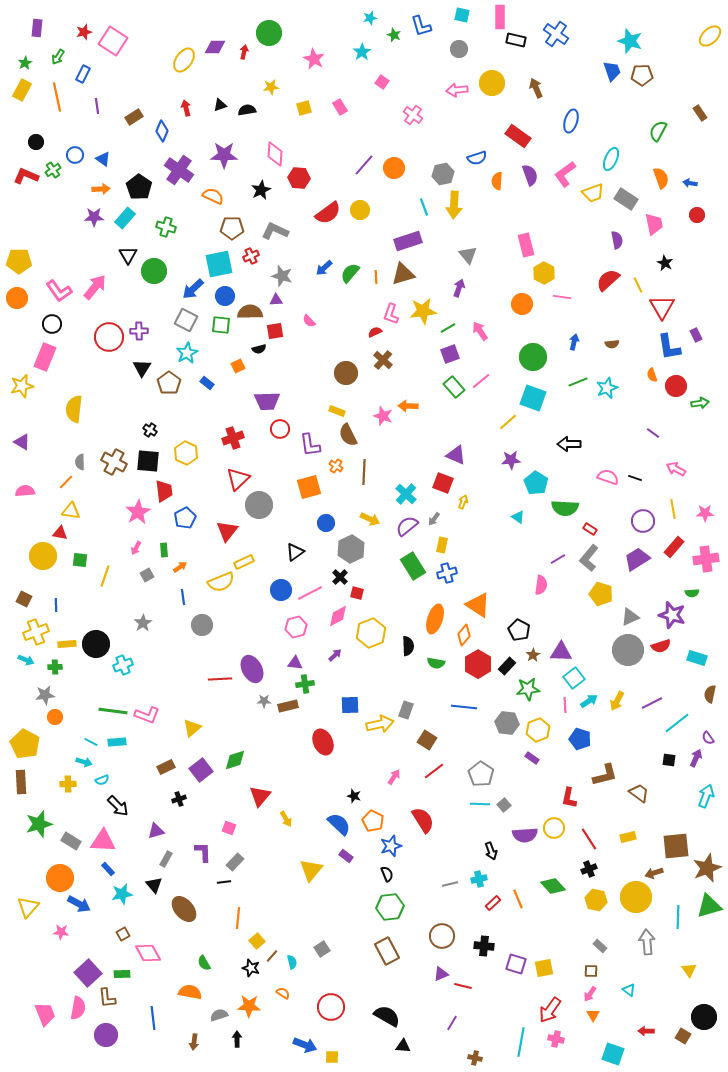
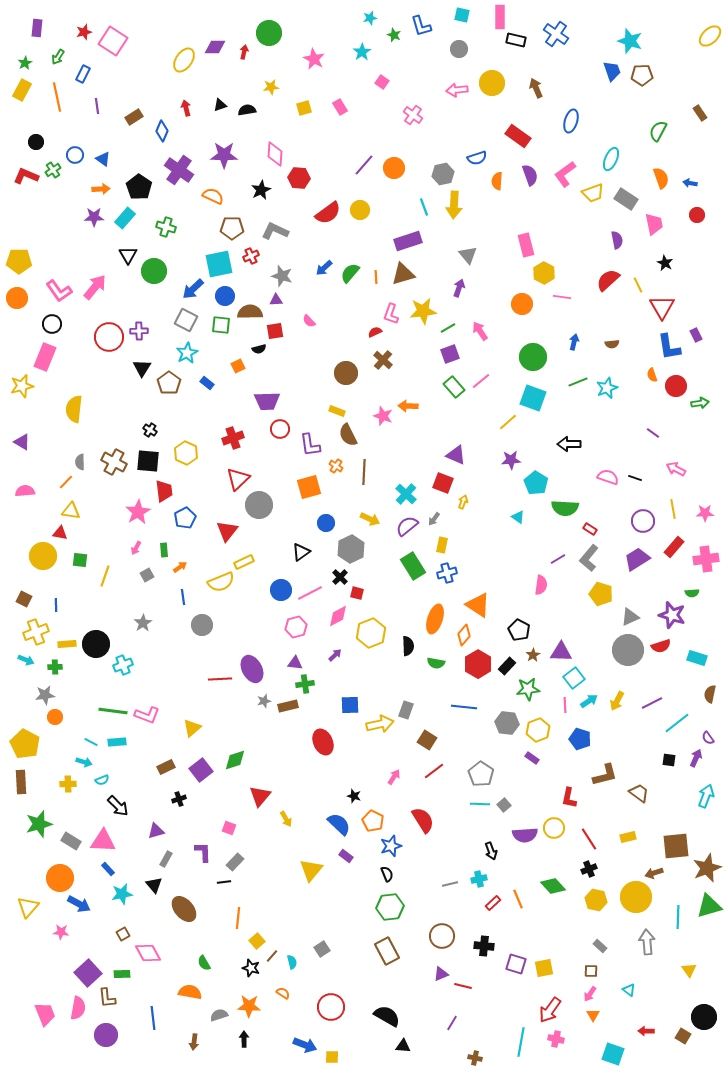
black triangle at (295, 552): moved 6 px right
gray star at (264, 701): rotated 16 degrees counterclockwise
black arrow at (237, 1039): moved 7 px right
